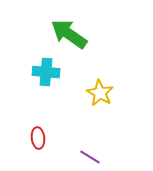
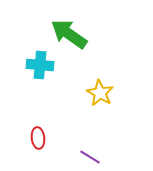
cyan cross: moved 6 px left, 7 px up
